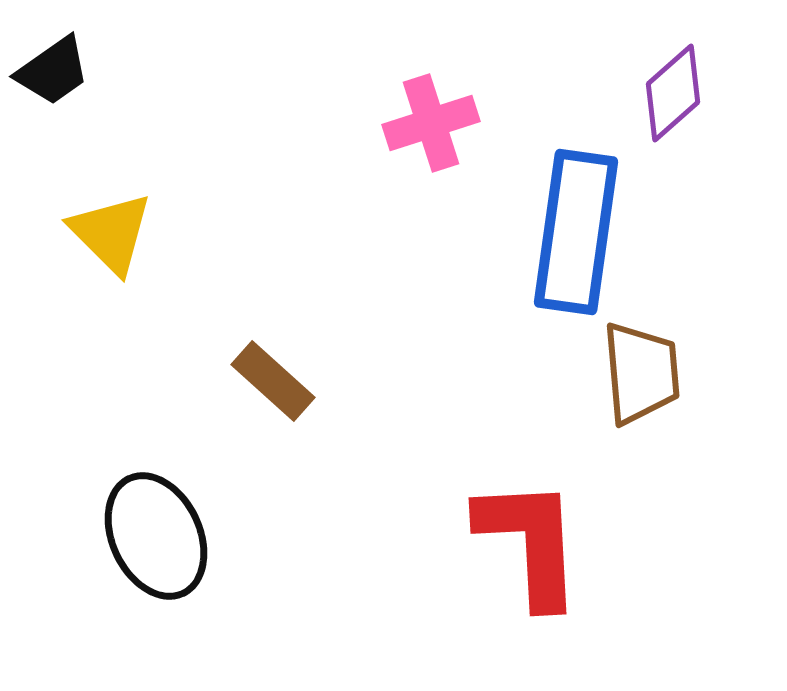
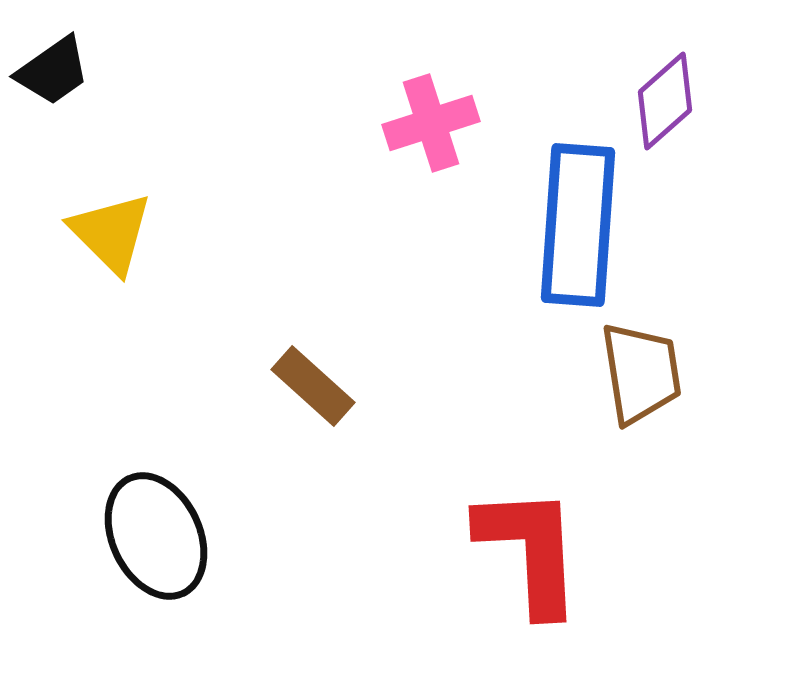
purple diamond: moved 8 px left, 8 px down
blue rectangle: moved 2 px right, 7 px up; rotated 4 degrees counterclockwise
brown trapezoid: rotated 4 degrees counterclockwise
brown rectangle: moved 40 px right, 5 px down
red L-shape: moved 8 px down
